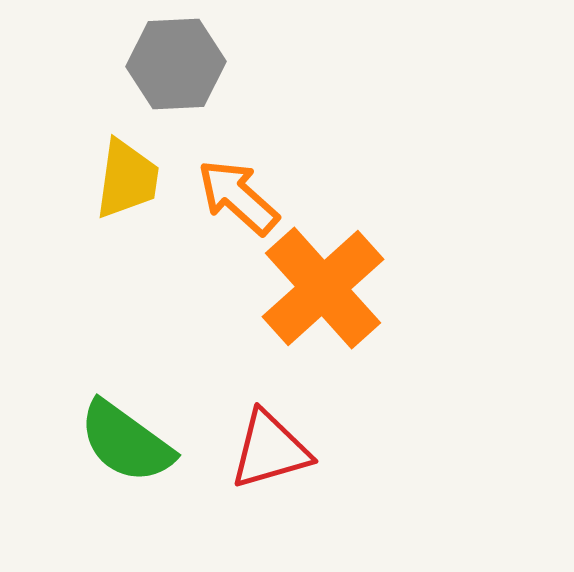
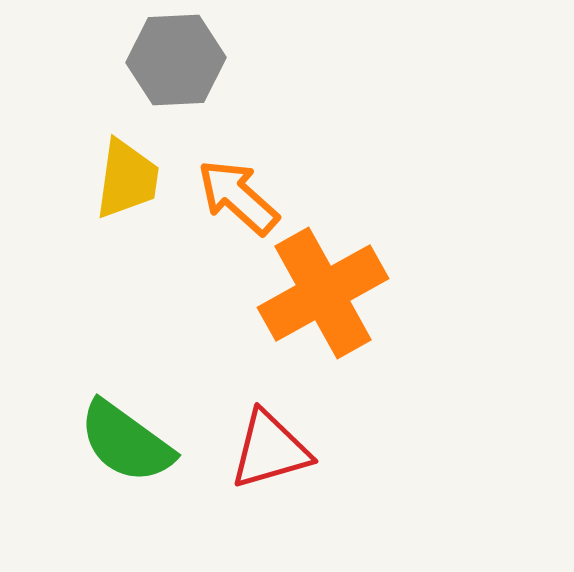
gray hexagon: moved 4 px up
orange cross: moved 5 px down; rotated 13 degrees clockwise
